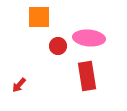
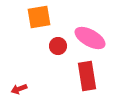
orange square: rotated 10 degrees counterclockwise
pink ellipse: moved 1 px right; rotated 24 degrees clockwise
red arrow: moved 4 px down; rotated 28 degrees clockwise
